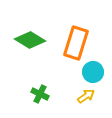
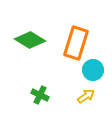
cyan circle: moved 2 px up
green cross: moved 1 px down
